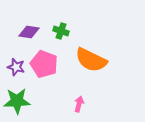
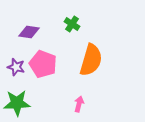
green cross: moved 11 px right, 7 px up; rotated 14 degrees clockwise
orange semicircle: rotated 100 degrees counterclockwise
pink pentagon: moved 1 px left
green star: moved 2 px down
